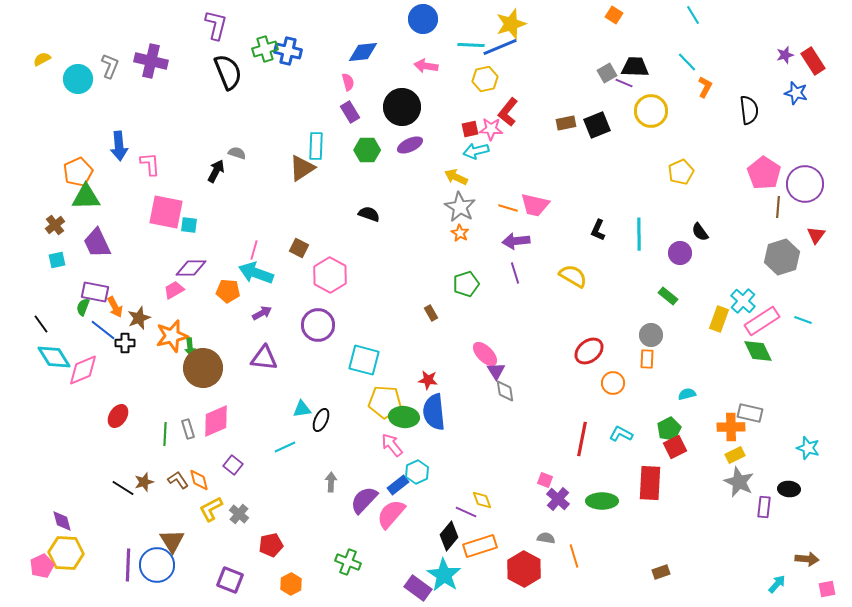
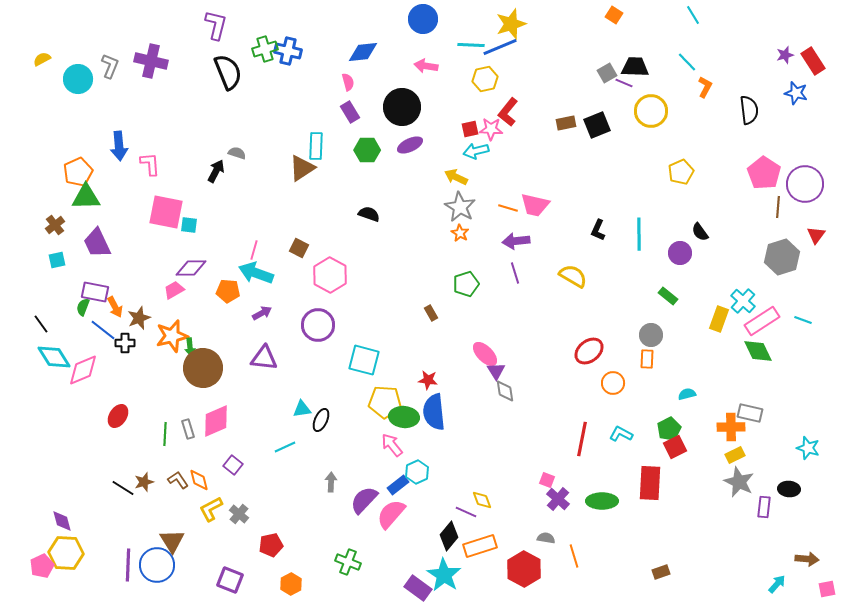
pink square at (545, 480): moved 2 px right
